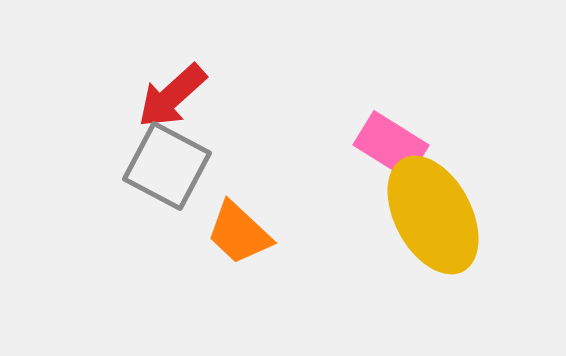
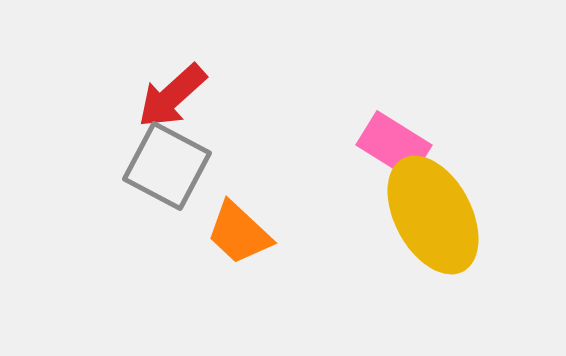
pink rectangle: moved 3 px right
